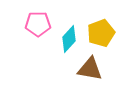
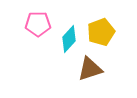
yellow pentagon: moved 1 px up
brown triangle: rotated 28 degrees counterclockwise
